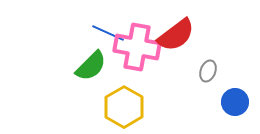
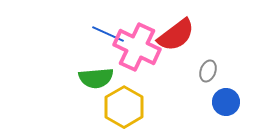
blue line: moved 1 px down
pink cross: rotated 15 degrees clockwise
green semicircle: moved 5 px right, 12 px down; rotated 40 degrees clockwise
blue circle: moved 9 px left
